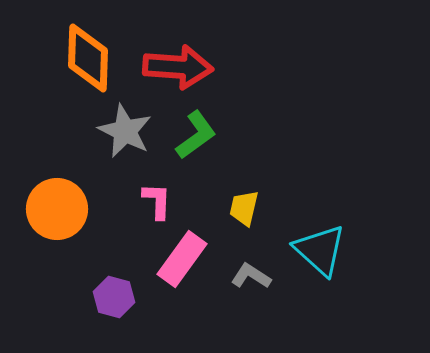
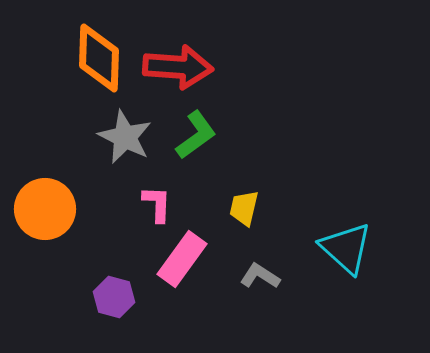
orange diamond: moved 11 px right
gray star: moved 6 px down
pink L-shape: moved 3 px down
orange circle: moved 12 px left
cyan triangle: moved 26 px right, 2 px up
gray L-shape: moved 9 px right
